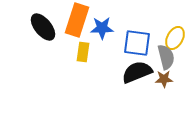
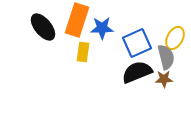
blue square: rotated 32 degrees counterclockwise
